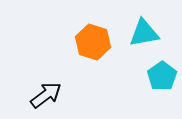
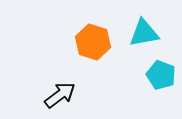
cyan pentagon: moved 1 px left, 1 px up; rotated 16 degrees counterclockwise
black arrow: moved 14 px right
